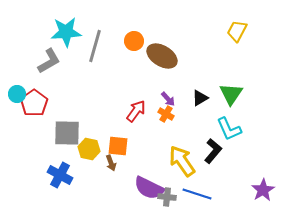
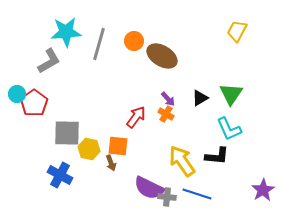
gray line: moved 4 px right, 2 px up
red arrow: moved 6 px down
black L-shape: moved 4 px right, 5 px down; rotated 55 degrees clockwise
